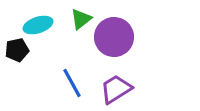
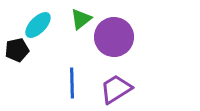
cyan ellipse: rotated 28 degrees counterclockwise
blue line: rotated 28 degrees clockwise
